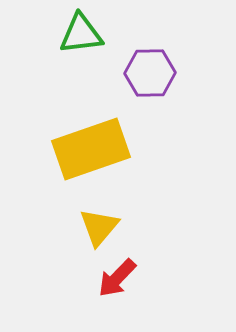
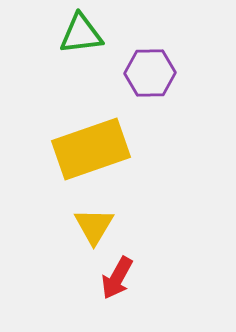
yellow triangle: moved 5 px left, 1 px up; rotated 9 degrees counterclockwise
red arrow: rotated 15 degrees counterclockwise
